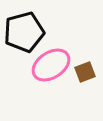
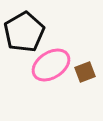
black pentagon: rotated 15 degrees counterclockwise
